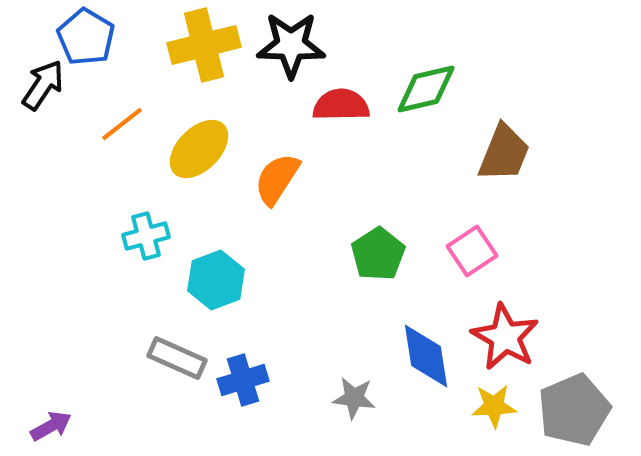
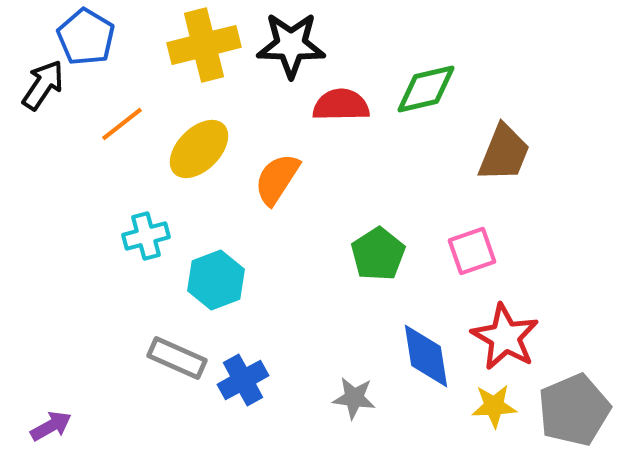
pink square: rotated 15 degrees clockwise
blue cross: rotated 12 degrees counterclockwise
